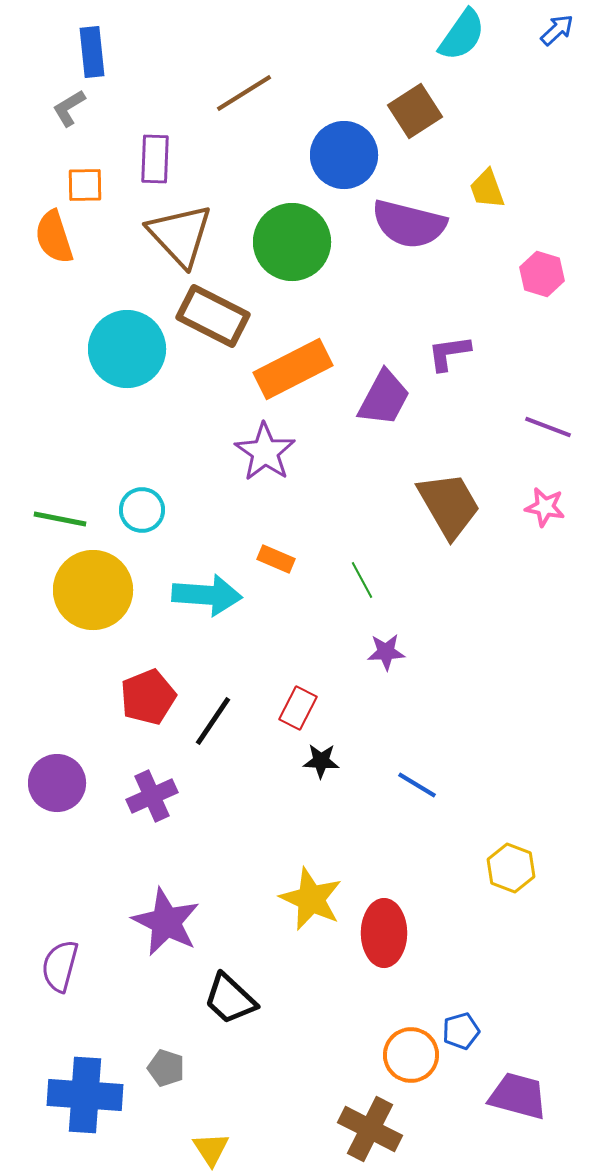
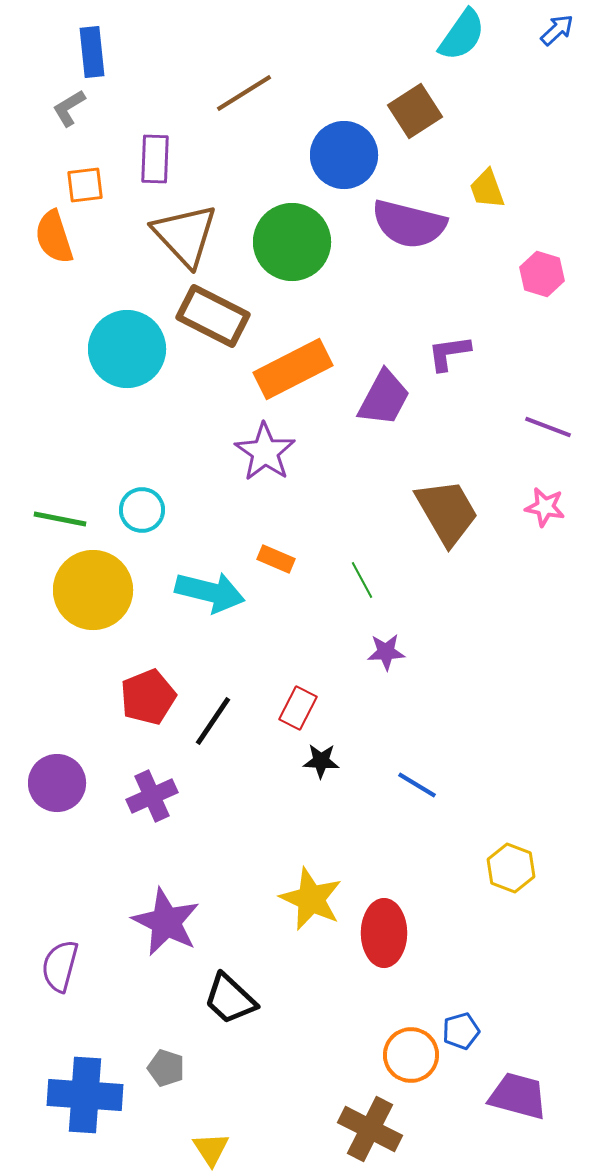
orange square at (85, 185): rotated 6 degrees counterclockwise
brown triangle at (180, 235): moved 5 px right
brown trapezoid at (449, 505): moved 2 px left, 7 px down
cyan arrow at (207, 595): moved 3 px right, 3 px up; rotated 10 degrees clockwise
